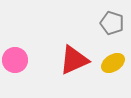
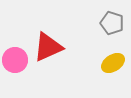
red triangle: moved 26 px left, 13 px up
